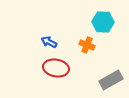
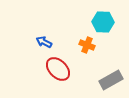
blue arrow: moved 5 px left
red ellipse: moved 2 px right, 1 px down; rotated 35 degrees clockwise
